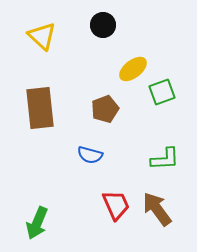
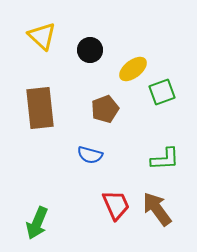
black circle: moved 13 px left, 25 px down
